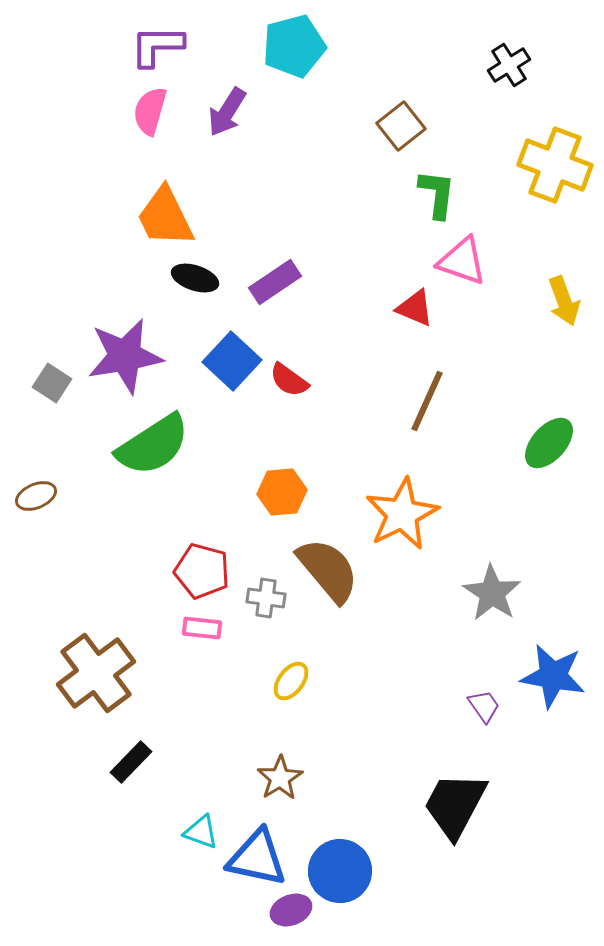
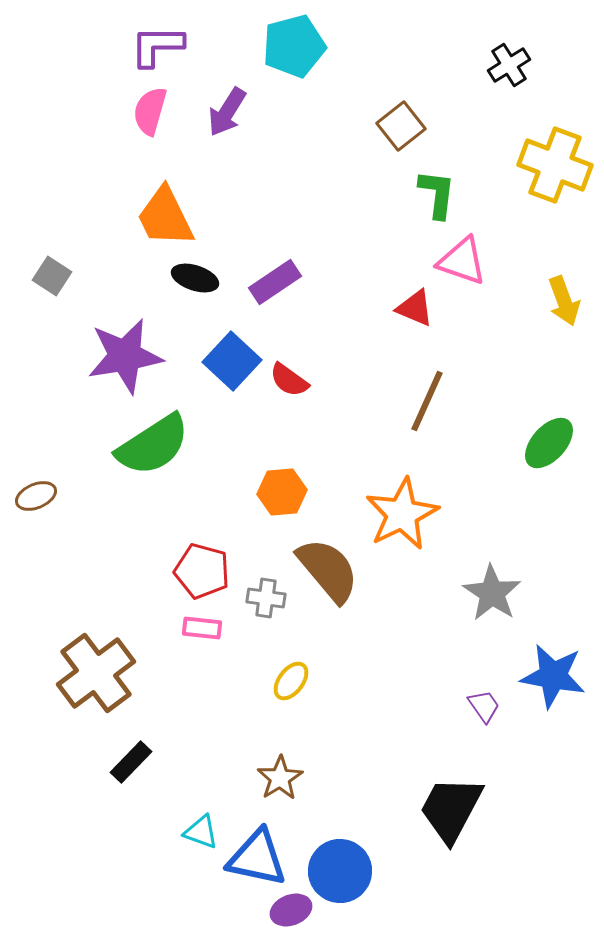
gray square: moved 107 px up
black trapezoid: moved 4 px left, 4 px down
